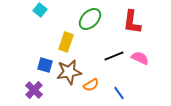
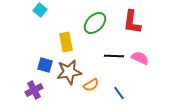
green ellipse: moved 5 px right, 4 px down
yellow rectangle: rotated 30 degrees counterclockwise
black line: rotated 24 degrees clockwise
purple cross: rotated 18 degrees clockwise
